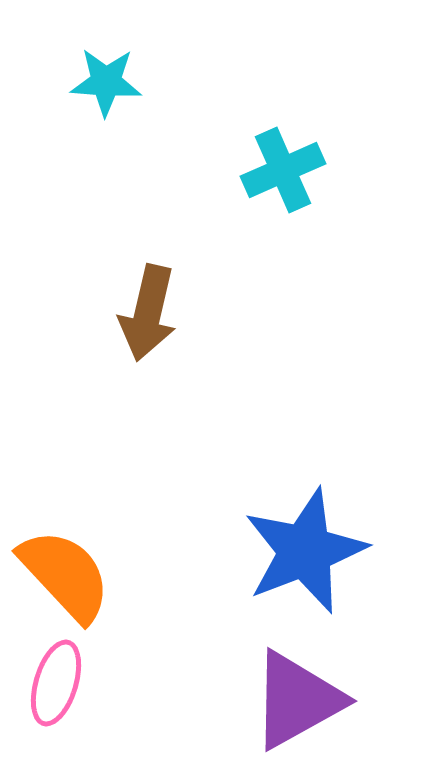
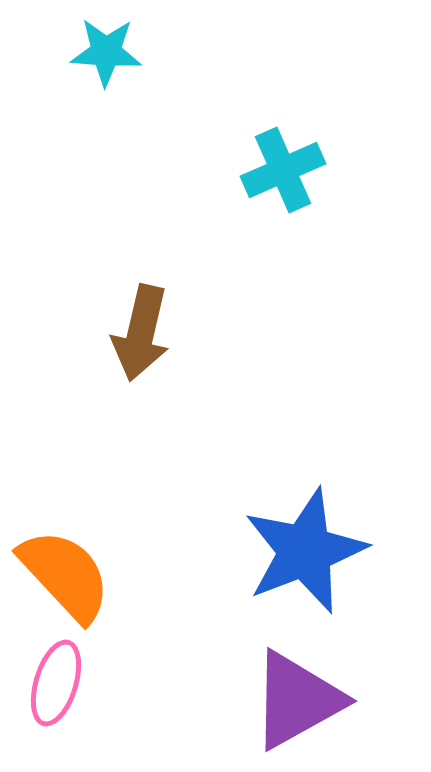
cyan star: moved 30 px up
brown arrow: moved 7 px left, 20 px down
